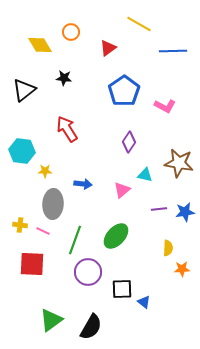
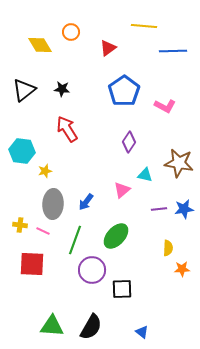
yellow line: moved 5 px right, 2 px down; rotated 25 degrees counterclockwise
black star: moved 2 px left, 11 px down
yellow star: rotated 16 degrees counterclockwise
blue arrow: moved 3 px right, 18 px down; rotated 120 degrees clockwise
blue star: moved 1 px left, 3 px up
purple circle: moved 4 px right, 2 px up
blue triangle: moved 2 px left, 30 px down
green triangle: moved 1 px right, 6 px down; rotated 40 degrees clockwise
